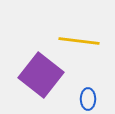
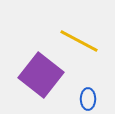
yellow line: rotated 21 degrees clockwise
